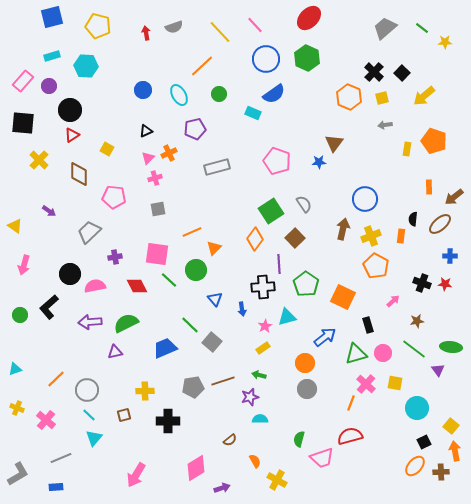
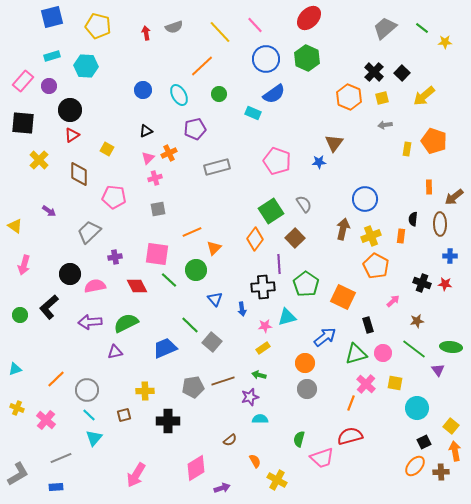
brown ellipse at (440, 224): rotated 50 degrees counterclockwise
pink star at (265, 326): rotated 24 degrees clockwise
